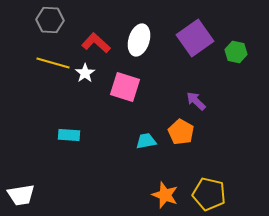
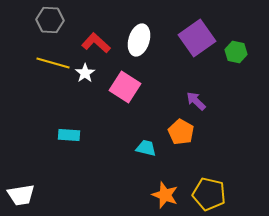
purple square: moved 2 px right
pink square: rotated 16 degrees clockwise
cyan trapezoid: moved 7 px down; rotated 25 degrees clockwise
